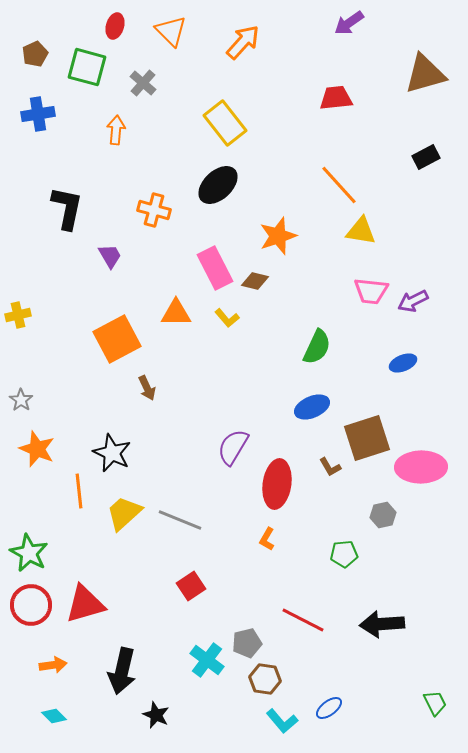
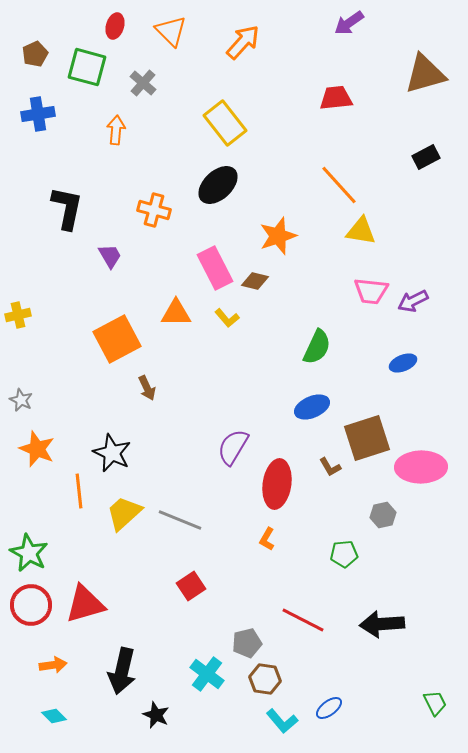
gray star at (21, 400): rotated 10 degrees counterclockwise
cyan cross at (207, 660): moved 14 px down
